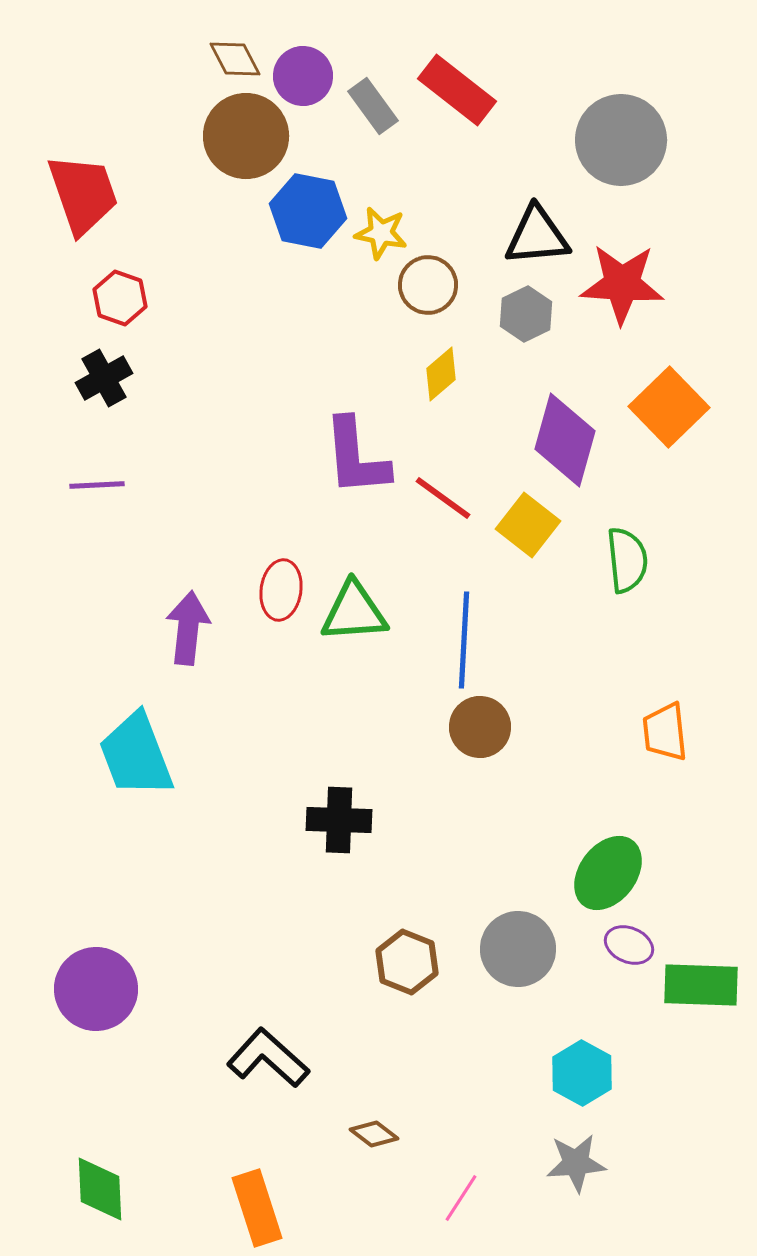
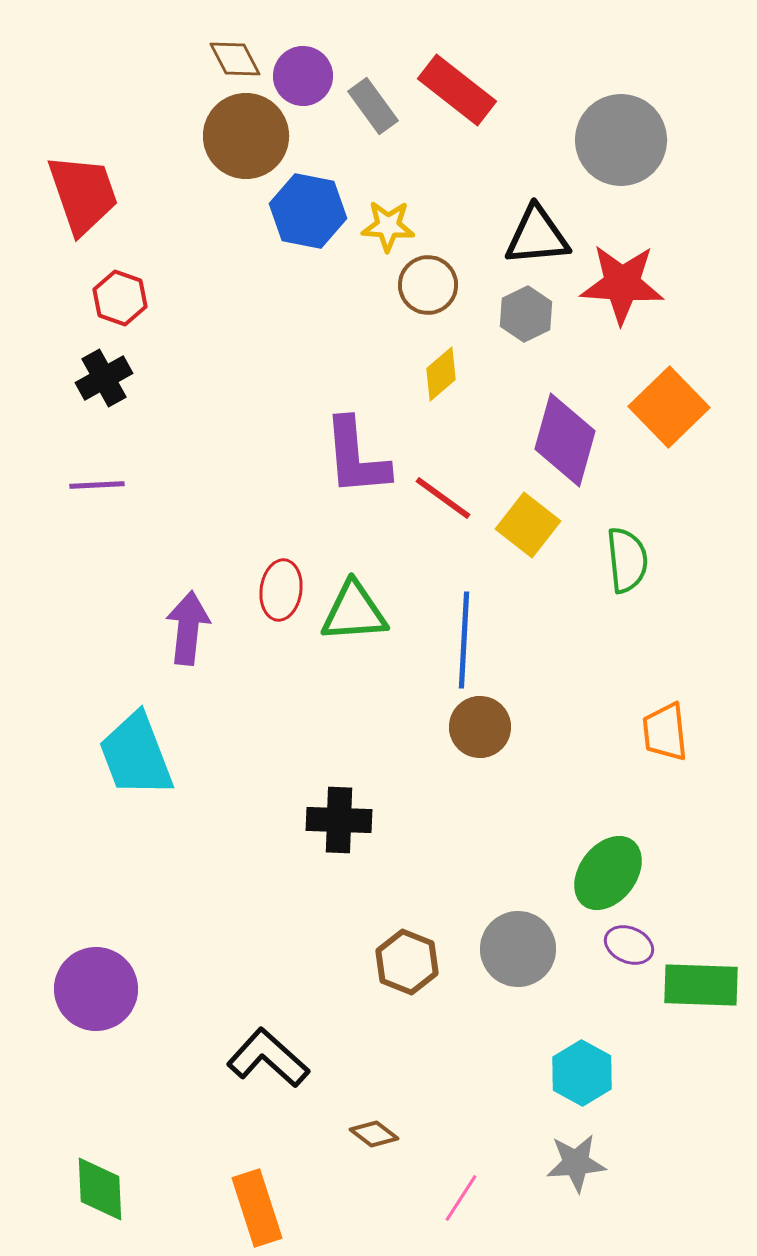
yellow star at (381, 233): moved 7 px right, 7 px up; rotated 8 degrees counterclockwise
